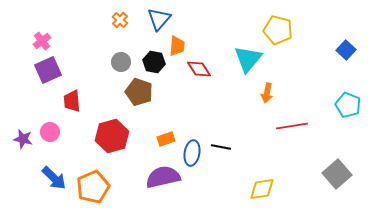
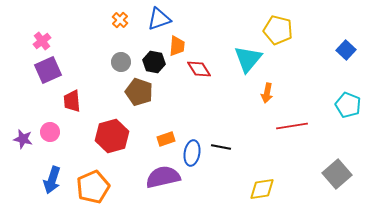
blue triangle: rotated 30 degrees clockwise
blue arrow: moved 2 px left, 2 px down; rotated 64 degrees clockwise
